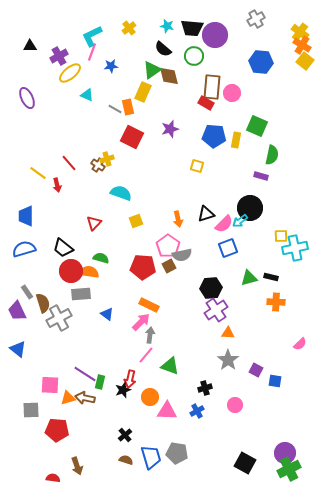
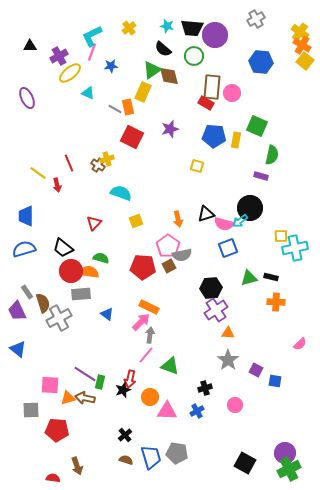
cyan triangle at (87, 95): moved 1 px right, 2 px up
red line at (69, 163): rotated 18 degrees clockwise
pink semicircle at (224, 224): rotated 60 degrees clockwise
orange rectangle at (149, 305): moved 2 px down
